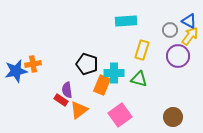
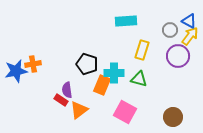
pink square: moved 5 px right, 3 px up; rotated 25 degrees counterclockwise
